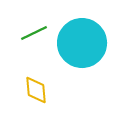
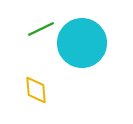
green line: moved 7 px right, 4 px up
